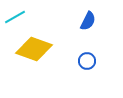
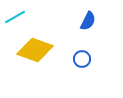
yellow diamond: moved 1 px right, 1 px down
blue circle: moved 5 px left, 2 px up
